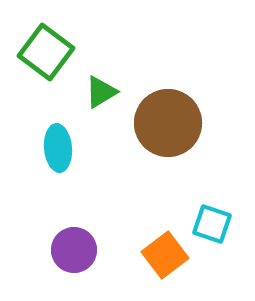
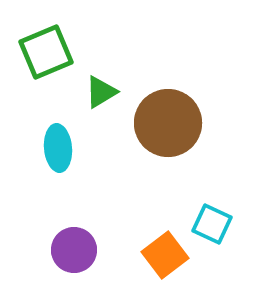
green square: rotated 30 degrees clockwise
cyan square: rotated 6 degrees clockwise
